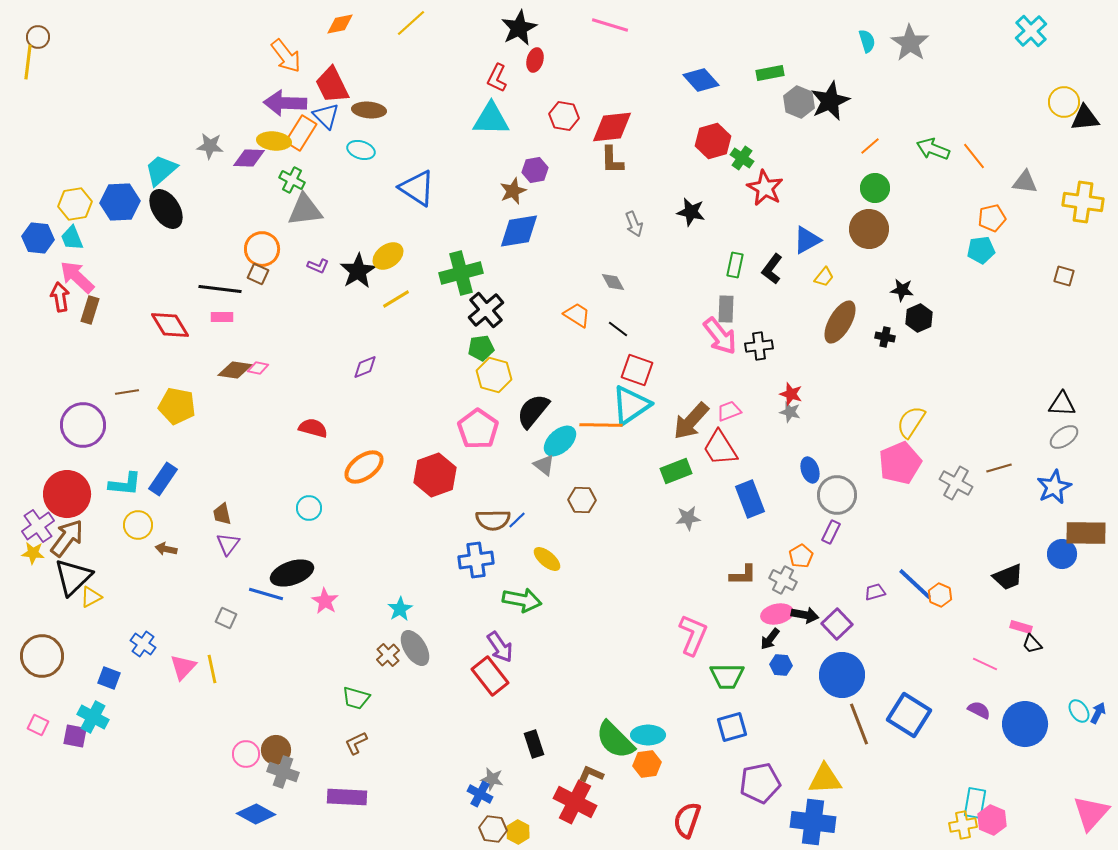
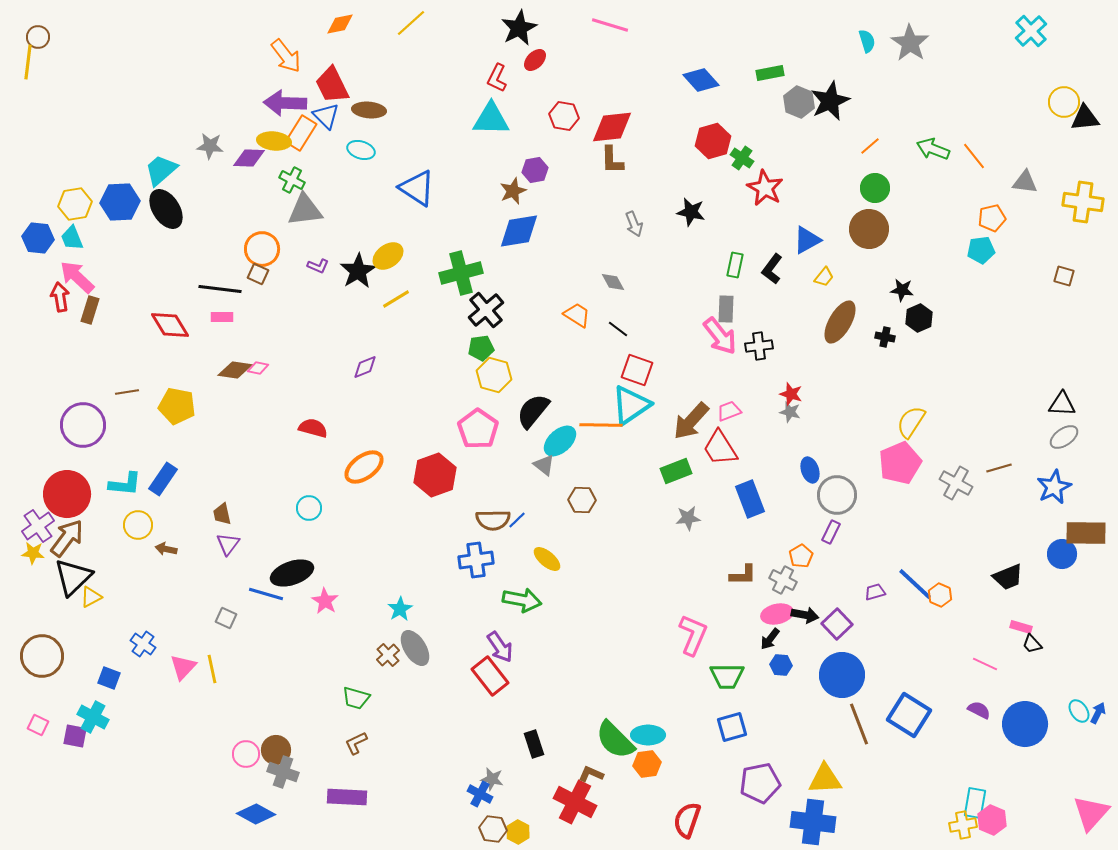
red ellipse at (535, 60): rotated 30 degrees clockwise
